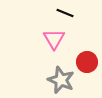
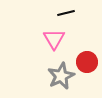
black line: moved 1 px right; rotated 36 degrees counterclockwise
gray star: moved 4 px up; rotated 24 degrees clockwise
